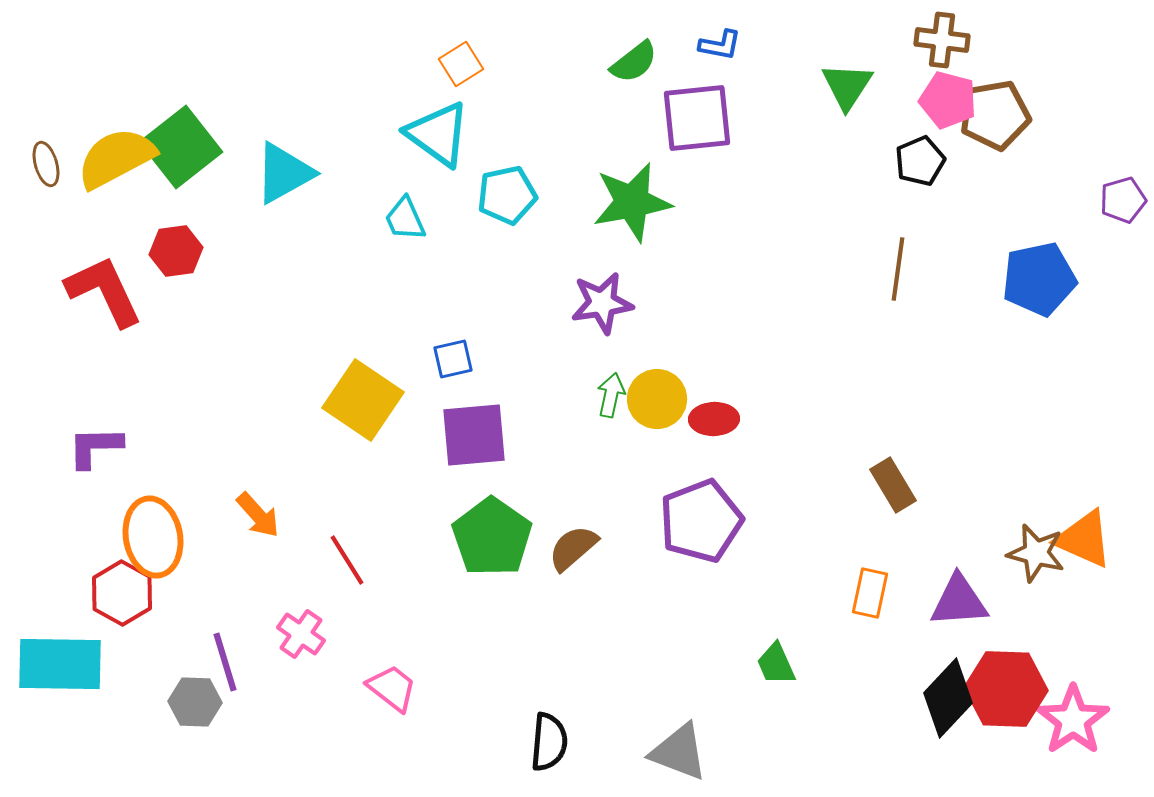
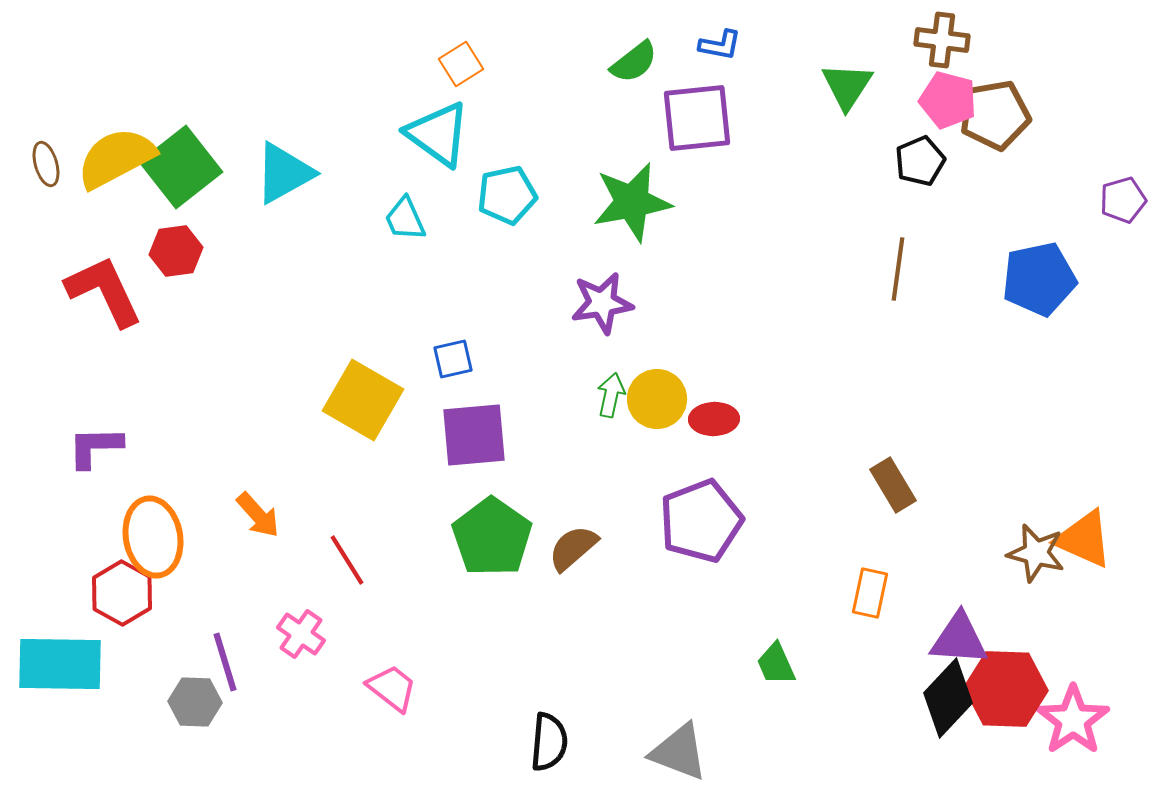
green square at (181, 147): moved 20 px down
yellow square at (363, 400): rotated 4 degrees counterclockwise
purple triangle at (959, 601): moved 38 px down; rotated 8 degrees clockwise
